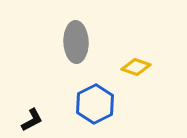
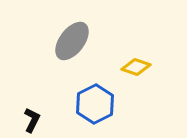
gray ellipse: moved 4 px left, 1 px up; rotated 39 degrees clockwise
black L-shape: rotated 35 degrees counterclockwise
